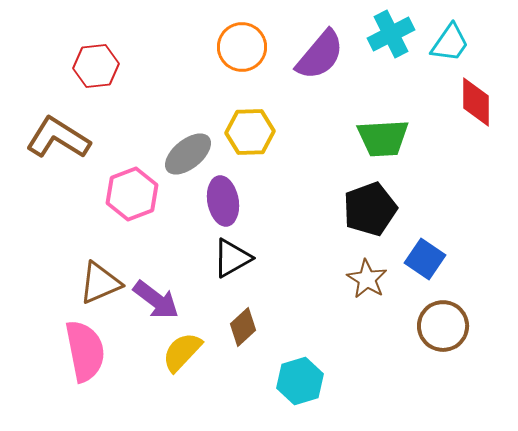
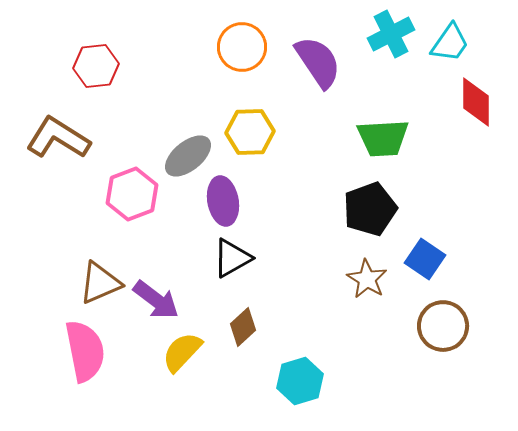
purple semicircle: moved 2 px left, 7 px down; rotated 74 degrees counterclockwise
gray ellipse: moved 2 px down
